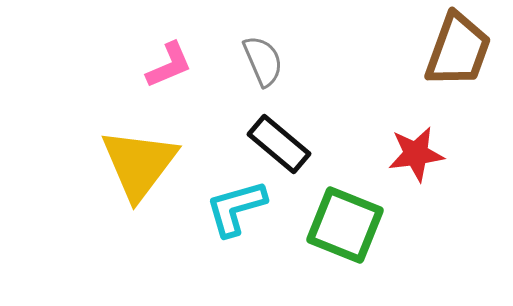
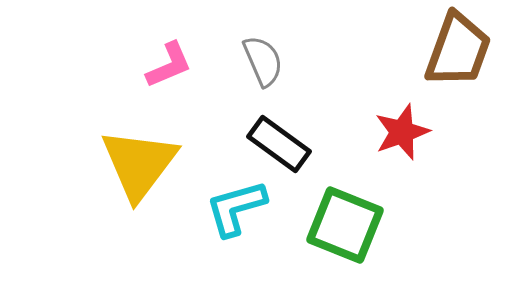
black rectangle: rotated 4 degrees counterclockwise
red star: moved 14 px left, 22 px up; rotated 12 degrees counterclockwise
